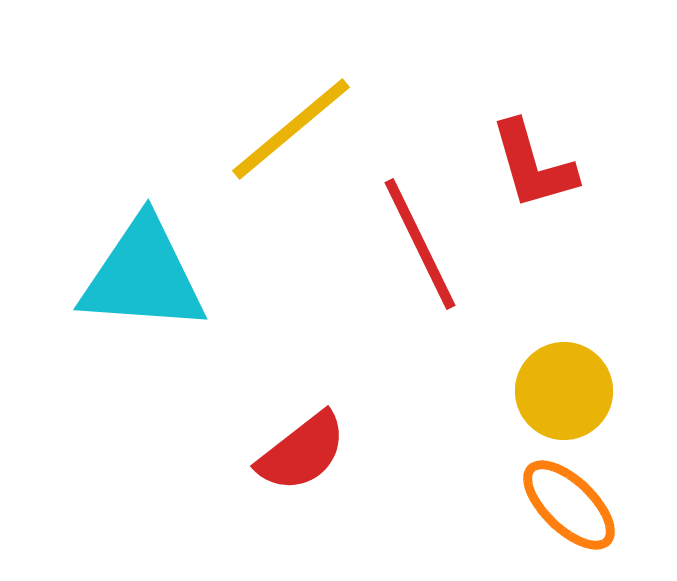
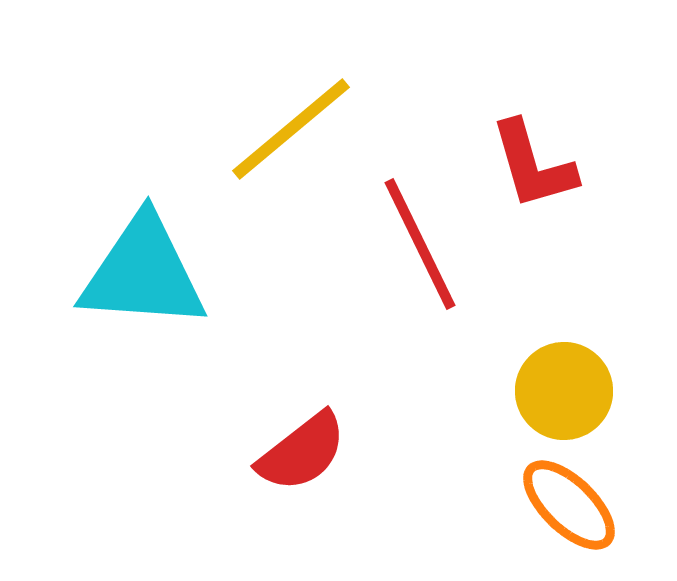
cyan triangle: moved 3 px up
